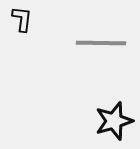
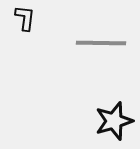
black L-shape: moved 3 px right, 1 px up
